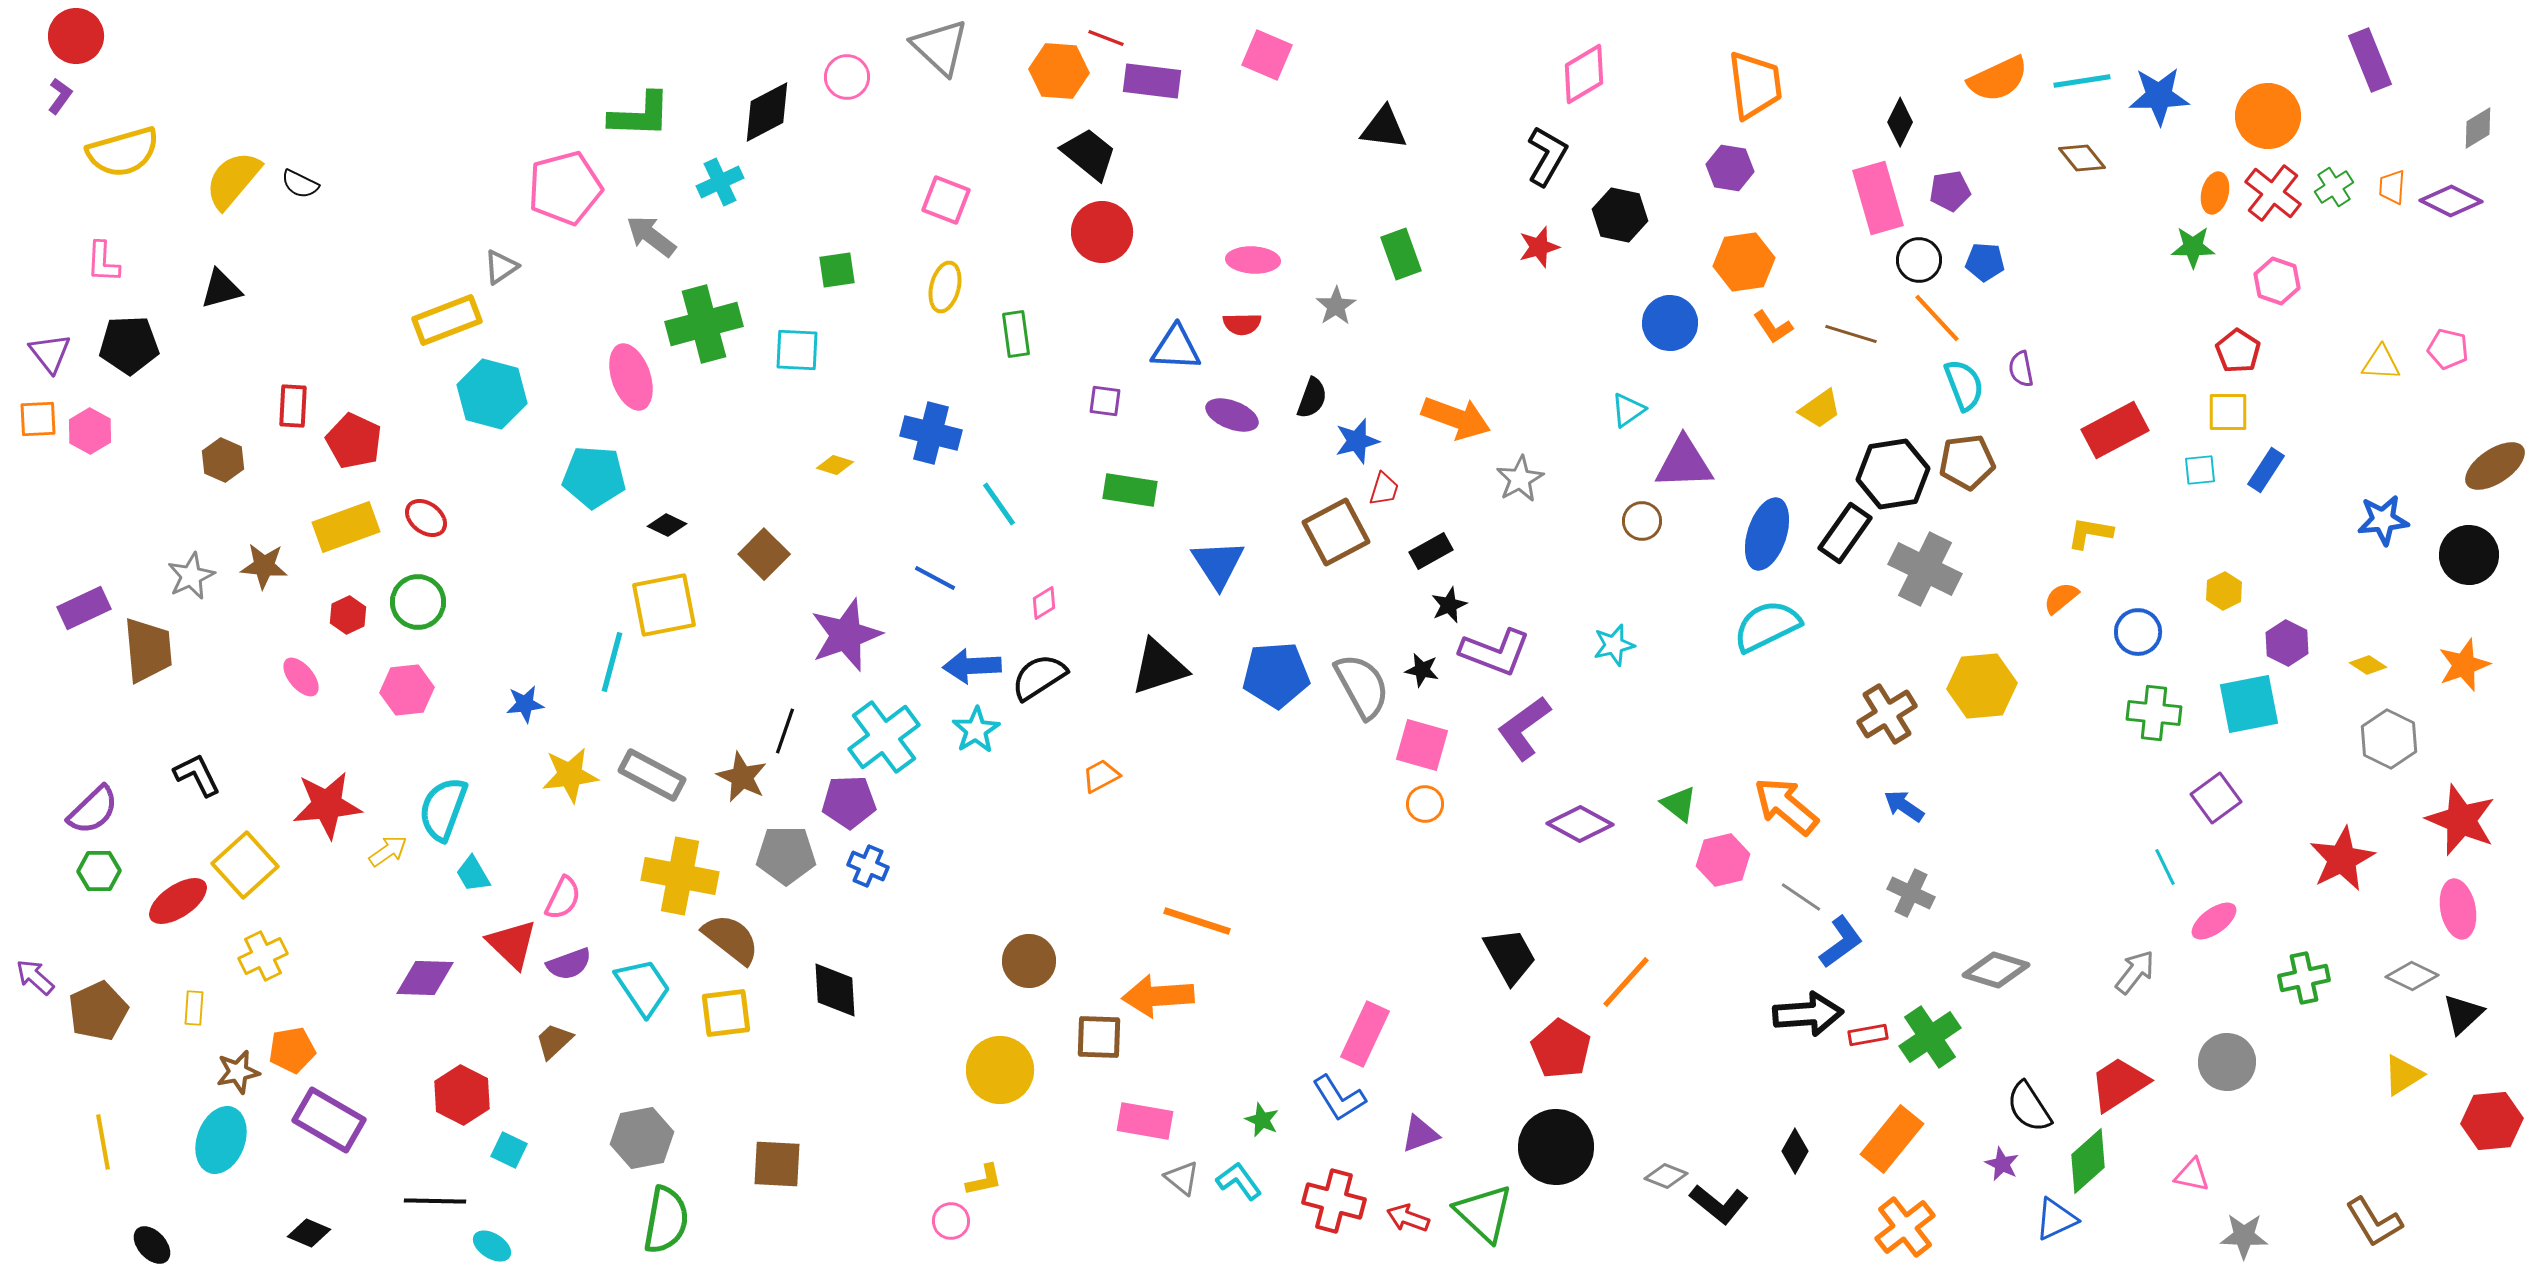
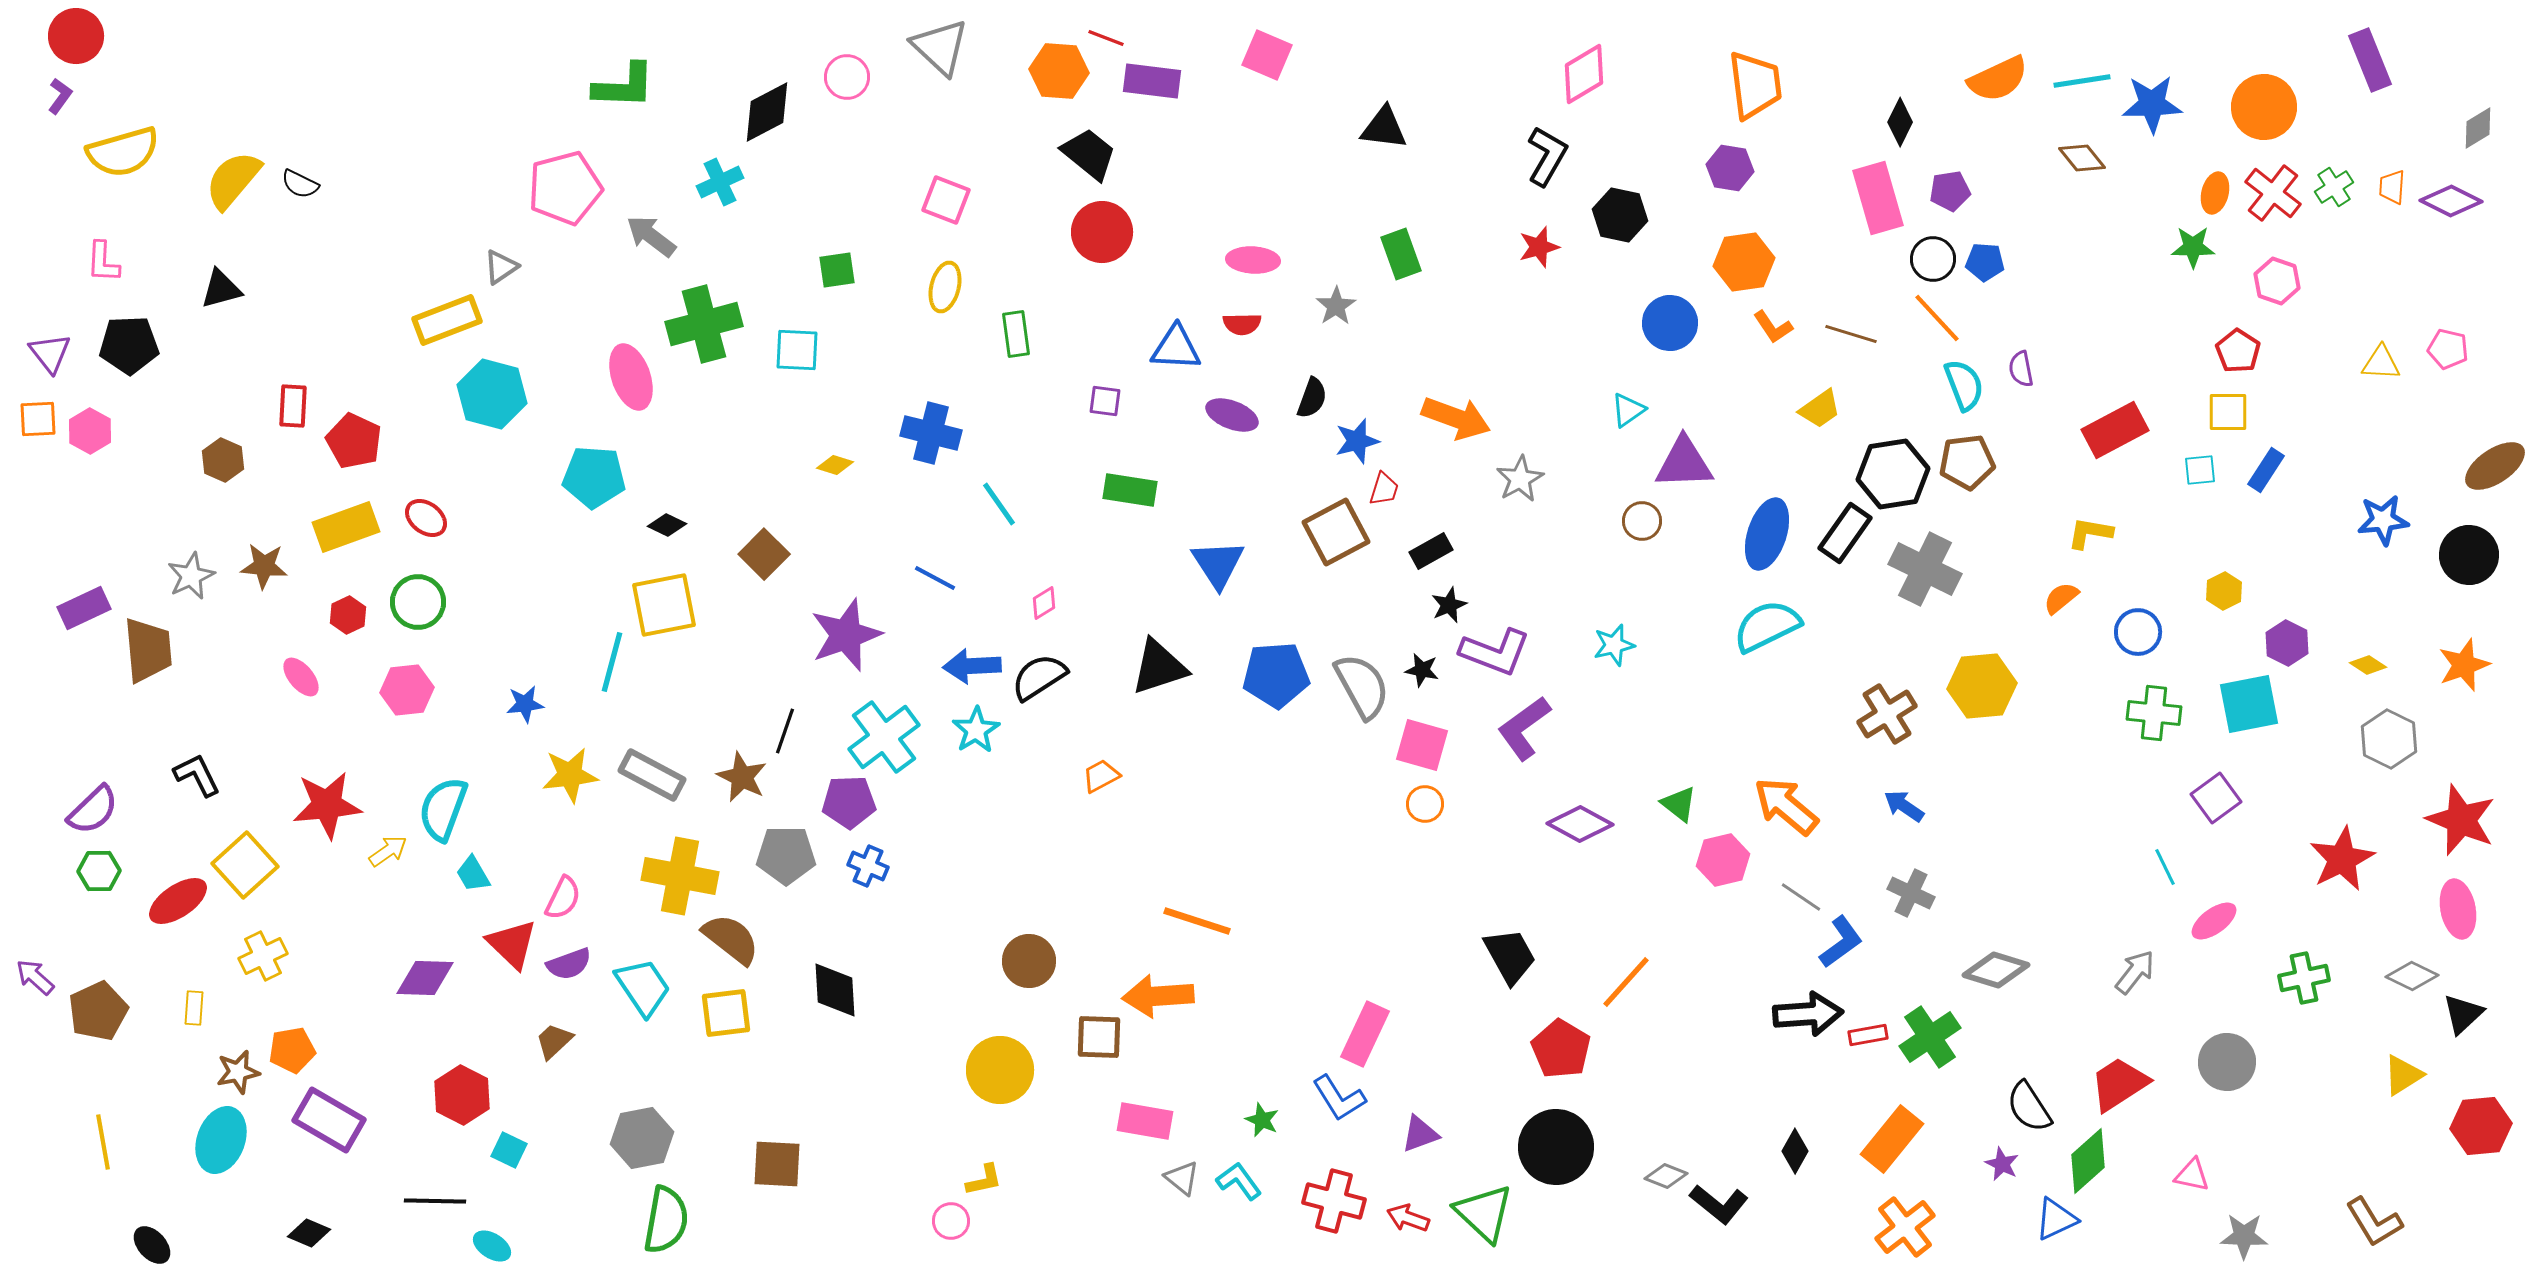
blue star at (2159, 96): moved 7 px left, 8 px down
green L-shape at (640, 115): moved 16 px left, 29 px up
orange circle at (2268, 116): moved 4 px left, 9 px up
black circle at (1919, 260): moved 14 px right, 1 px up
red hexagon at (2492, 1121): moved 11 px left, 5 px down
